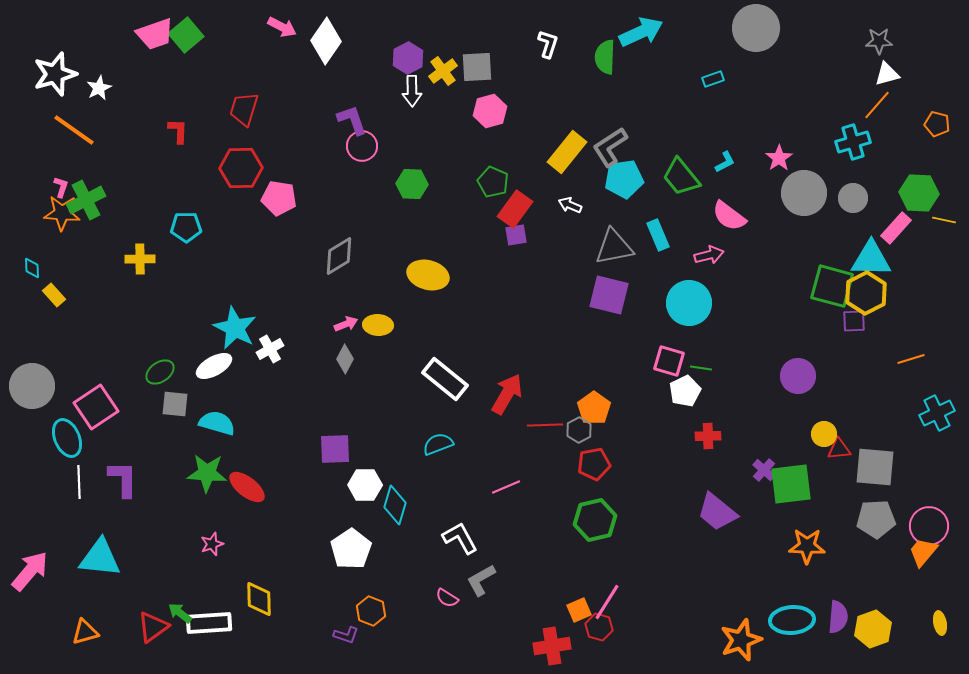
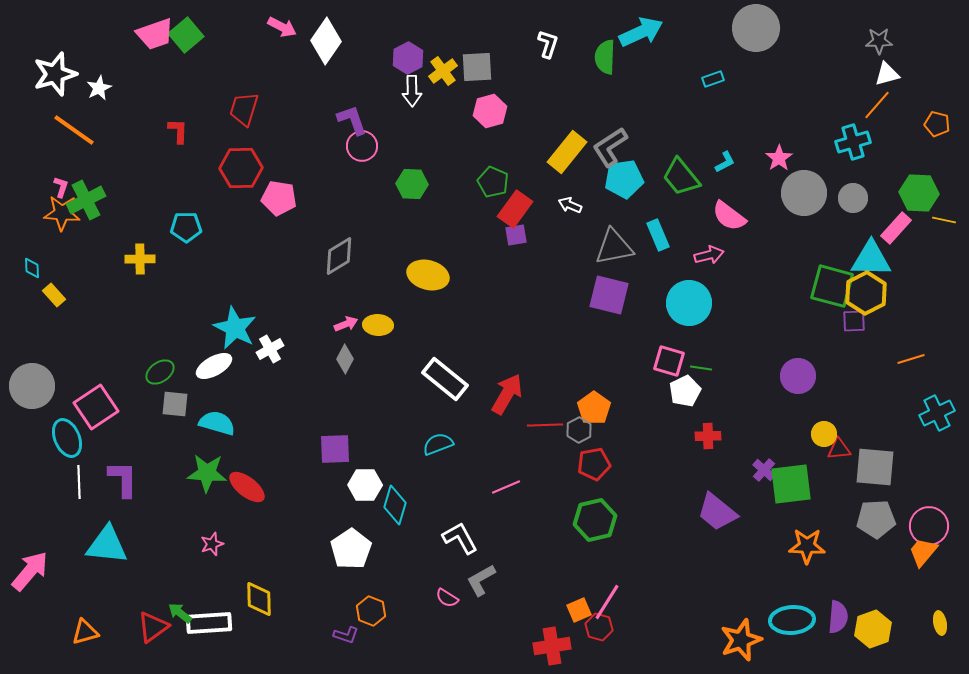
cyan triangle at (100, 558): moved 7 px right, 13 px up
